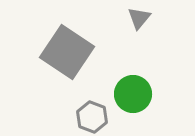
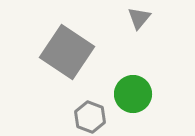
gray hexagon: moved 2 px left
